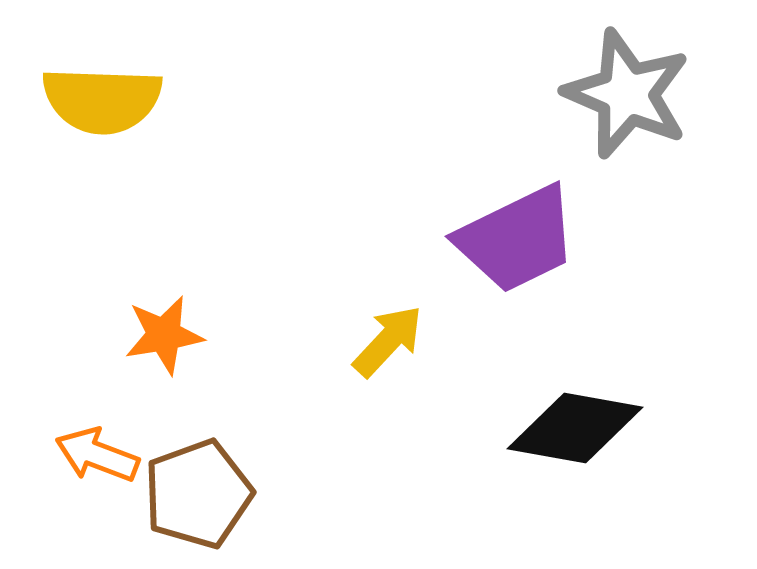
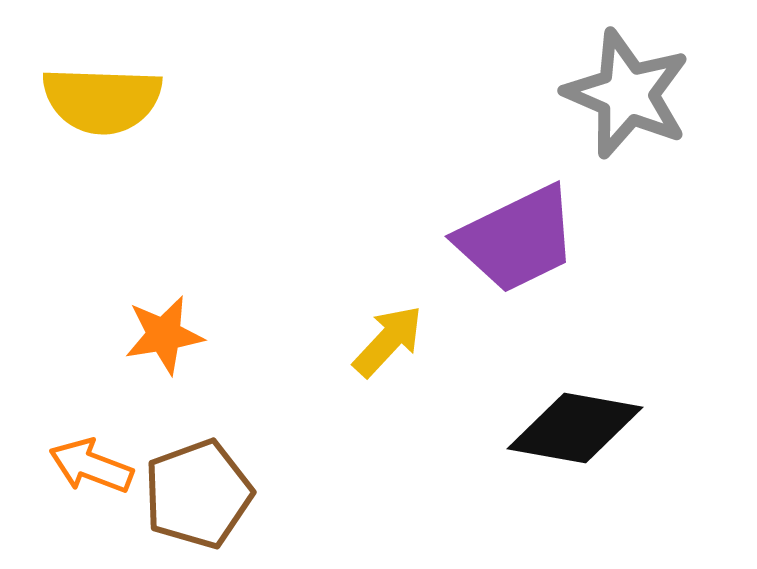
orange arrow: moved 6 px left, 11 px down
